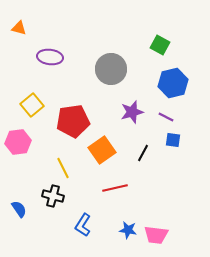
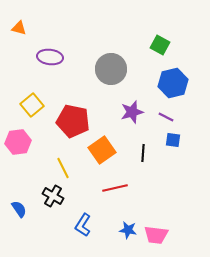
red pentagon: rotated 20 degrees clockwise
black line: rotated 24 degrees counterclockwise
black cross: rotated 15 degrees clockwise
